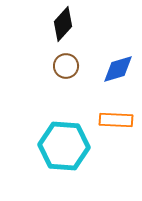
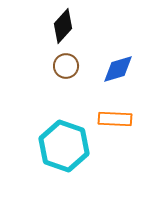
black diamond: moved 2 px down
orange rectangle: moved 1 px left, 1 px up
cyan hexagon: rotated 15 degrees clockwise
